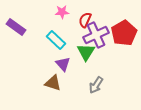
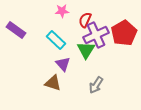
pink star: moved 1 px up
purple rectangle: moved 3 px down
green triangle: moved 2 px up
